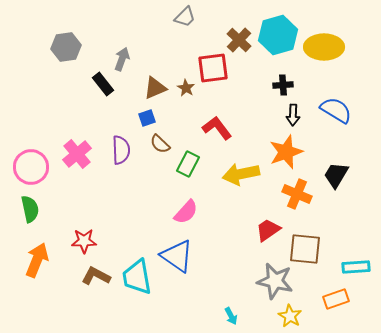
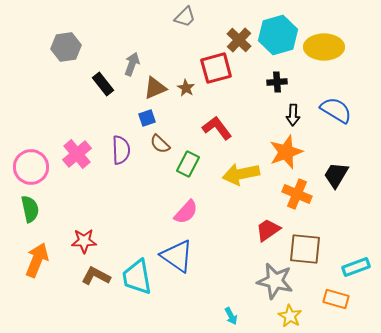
gray arrow: moved 10 px right, 5 px down
red square: moved 3 px right; rotated 8 degrees counterclockwise
black cross: moved 6 px left, 3 px up
cyan rectangle: rotated 16 degrees counterclockwise
orange rectangle: rotated 35 degrees clockwise
